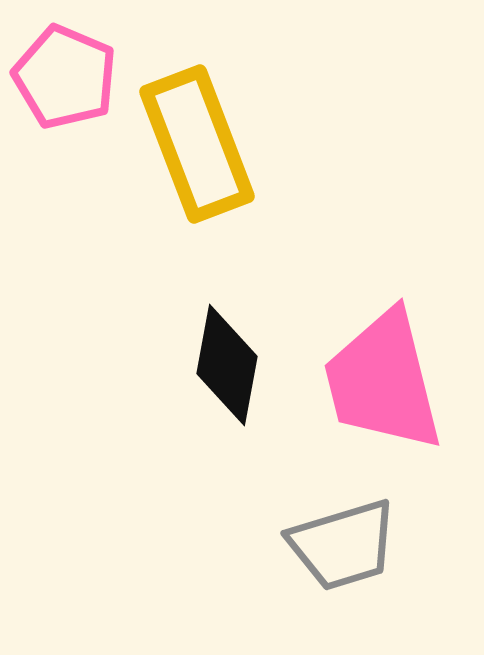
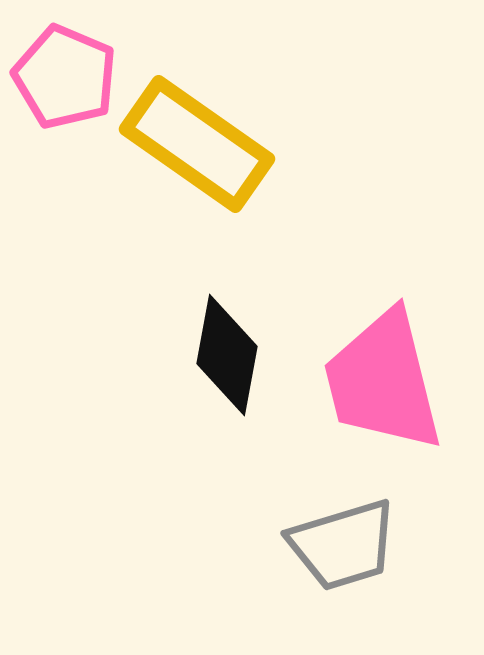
yellow rectangle: rotated 34 degrees counterclockwise
black diamond: moved 10 px up
